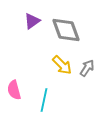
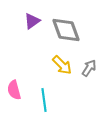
gray arrow: moved 2 px right
cyan line: rotated 20 degrees counterclockwise
